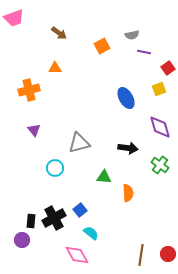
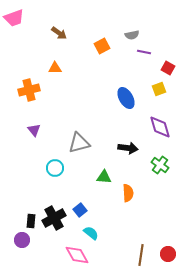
red square: rotated 24 degrees counterclockwise
